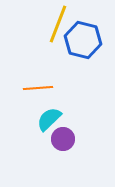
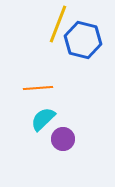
cyan semicircle: moved 6 px left
